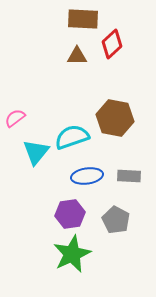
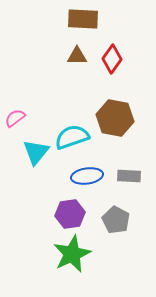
red diamond: moved 15 px down; rotated 12 degrees counterclockwise
